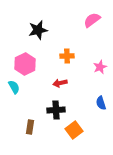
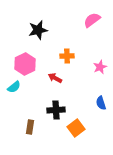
red arrow: moved 5 px left, 5 px up; rotated 40 degrees clockwise
cyan semicircle: rotated 80 degrees clockwise
orange square: moved 2 px right, 2 px up
